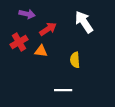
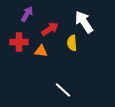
purple arrow: rotated 70 degrees counterclockwise
red arrow: moved 2 px right
red cross: rotated 30 degrees clockwise
yellow semicircle: moved 3 px left, 17 px up
white line: rotated 42 degrees clockwise
